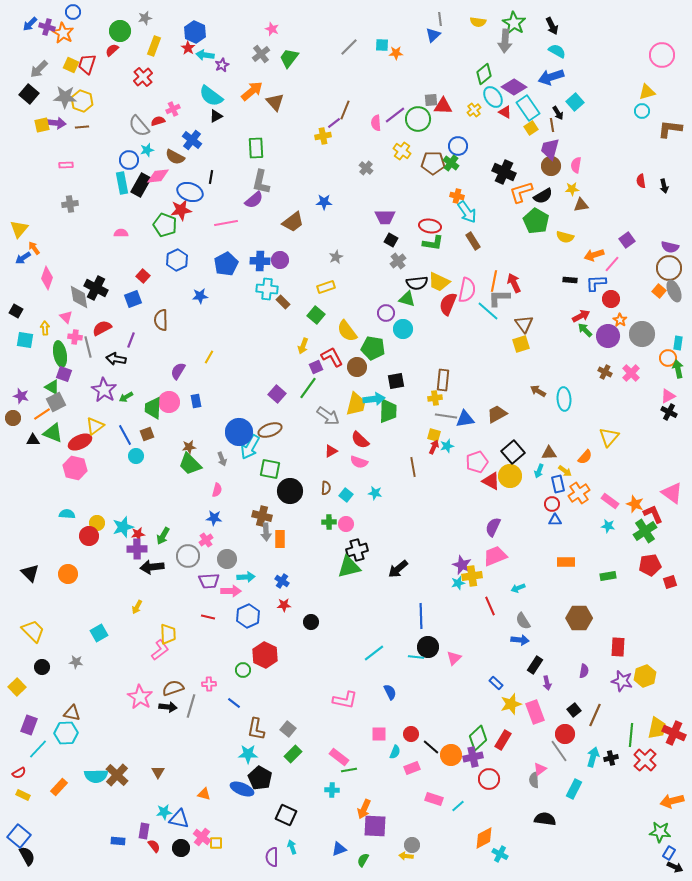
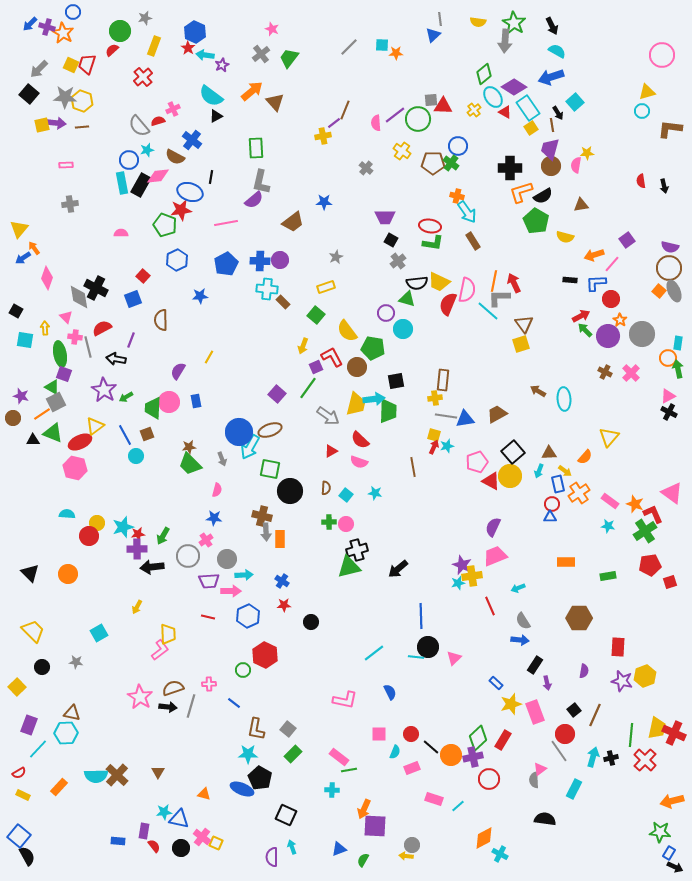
black cross at (504, 172): moved 6 px right, 4 px up; rotated 25 degrees counterclockwise
yellow star at (572, 189): moved 15 px right, 36 px up
blue triangle at (555, 520): moved 5 px left, 3 px up
cyan arrow at (246, 577): moved 2 px left, 2 px up
yellow square at (216, 843): rotated 24 degrees clockwise
